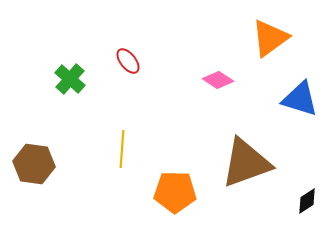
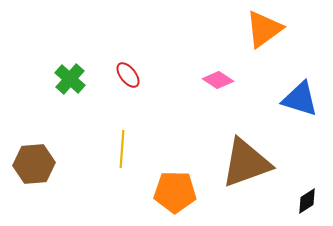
orange triangle: moved 6 px left, 9 px up
red ellipse: moved 14 px down
brown hexagon: rotated 12 degrees counterclockwise
